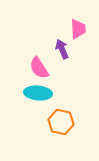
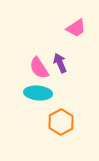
pink trapezoid: moved 2 px left, 1 px up; rotated 60 degrees clockwise
purple arrow: moved 2 px left, 14 px down
orange hexagon: rotated 20 degrees clockwise
